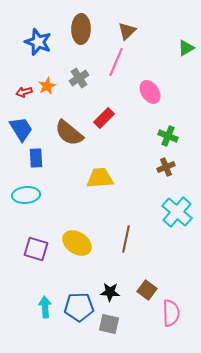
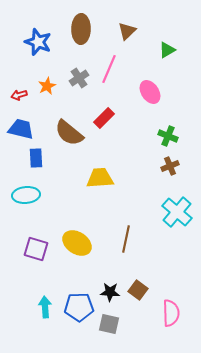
green triangle: moved 19 px left, 2 px down
pink line: moved 7 px left, 7 px down
red arrow: moved 5 px left, 3 px down
blue trapezoid: rotated 44 degrees counterclockwise
brown cross: moved 4 px right, 1 px up
brown square: moved 9 px left
